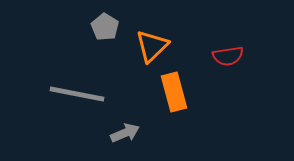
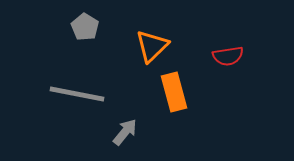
gray pentagon: moved 20 px left
gray arrow: moved 1 px up; rotated 28 degrees counterclockwise
